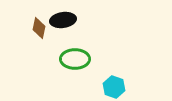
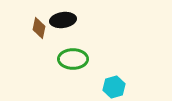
green ellipse: moved 2 px left
cyan hexagon: rotated 25 degrees clockwise
